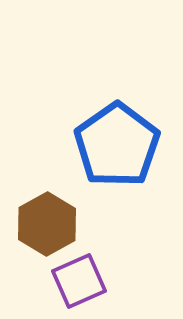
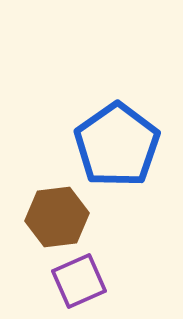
brown hexagon: moved 10 px right, 7 px up; rotated 22 degrees clockwise
